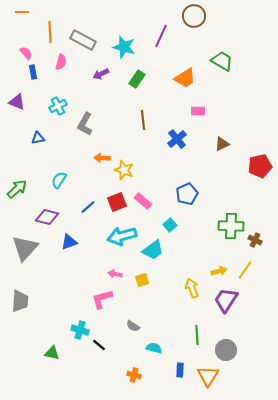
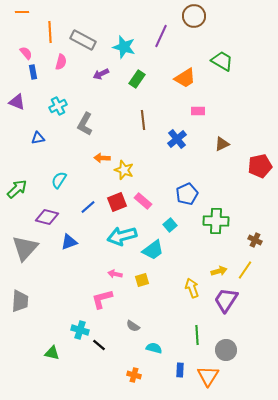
green cross at (231, 226): moved 15 px left, 5 px up
